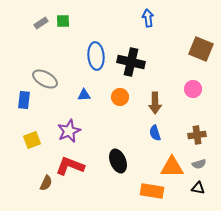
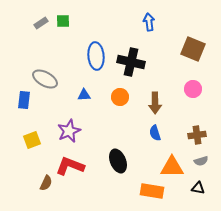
blue arrow: moved 1 px right, 4 px down
brown square: moved 8 px left
gray semicircle: moved 2 px right, 3 px up
